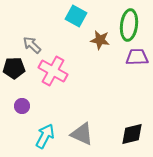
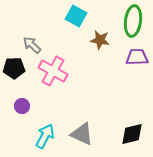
green ellipse: moved 4 px right, 4 px up
